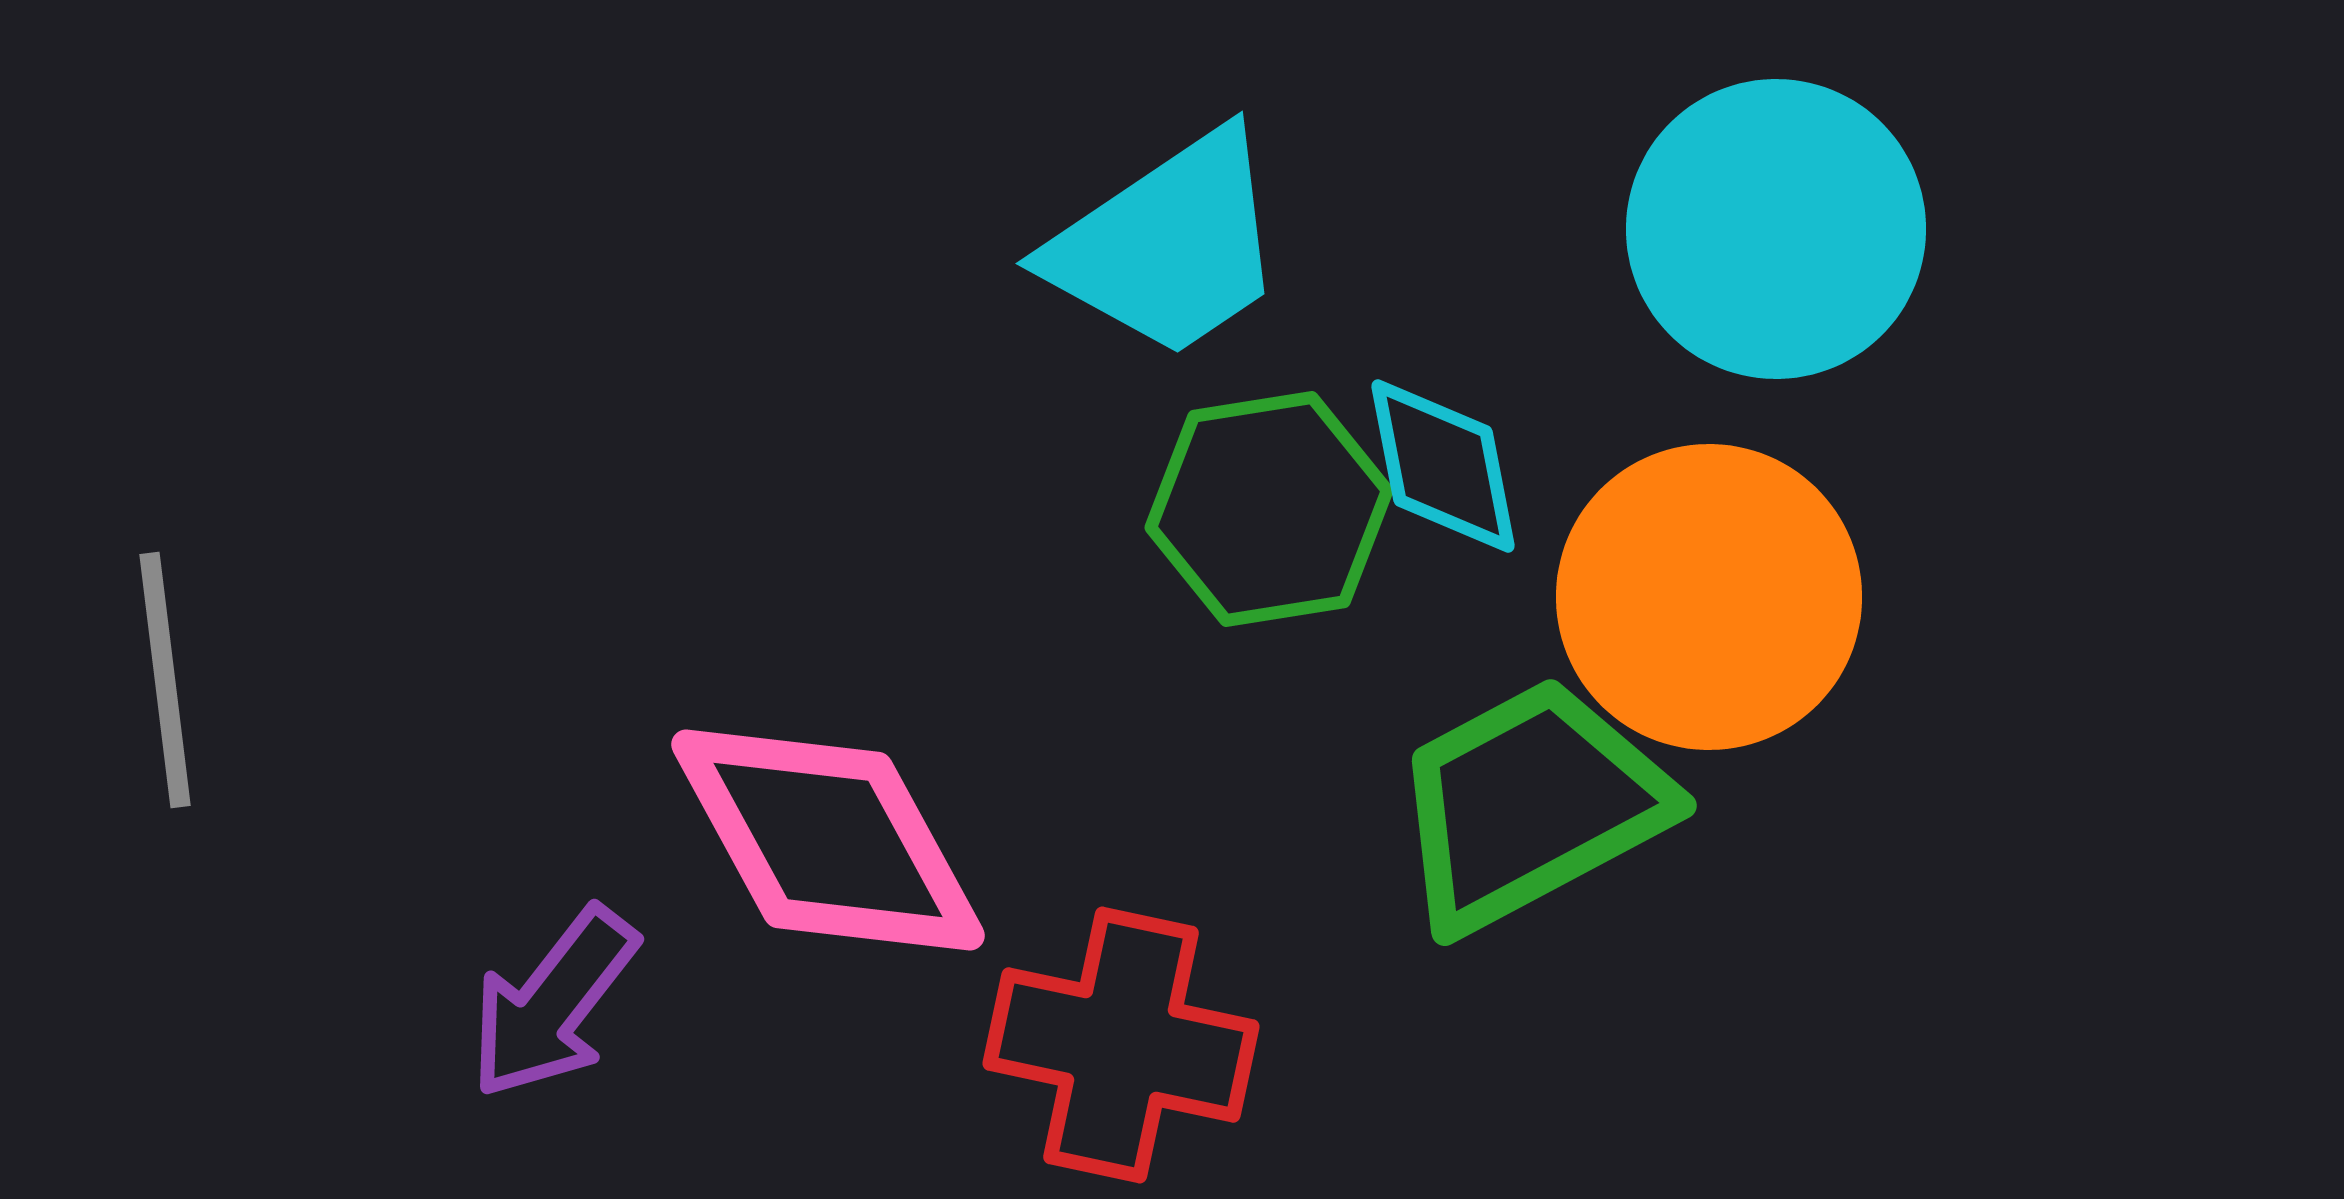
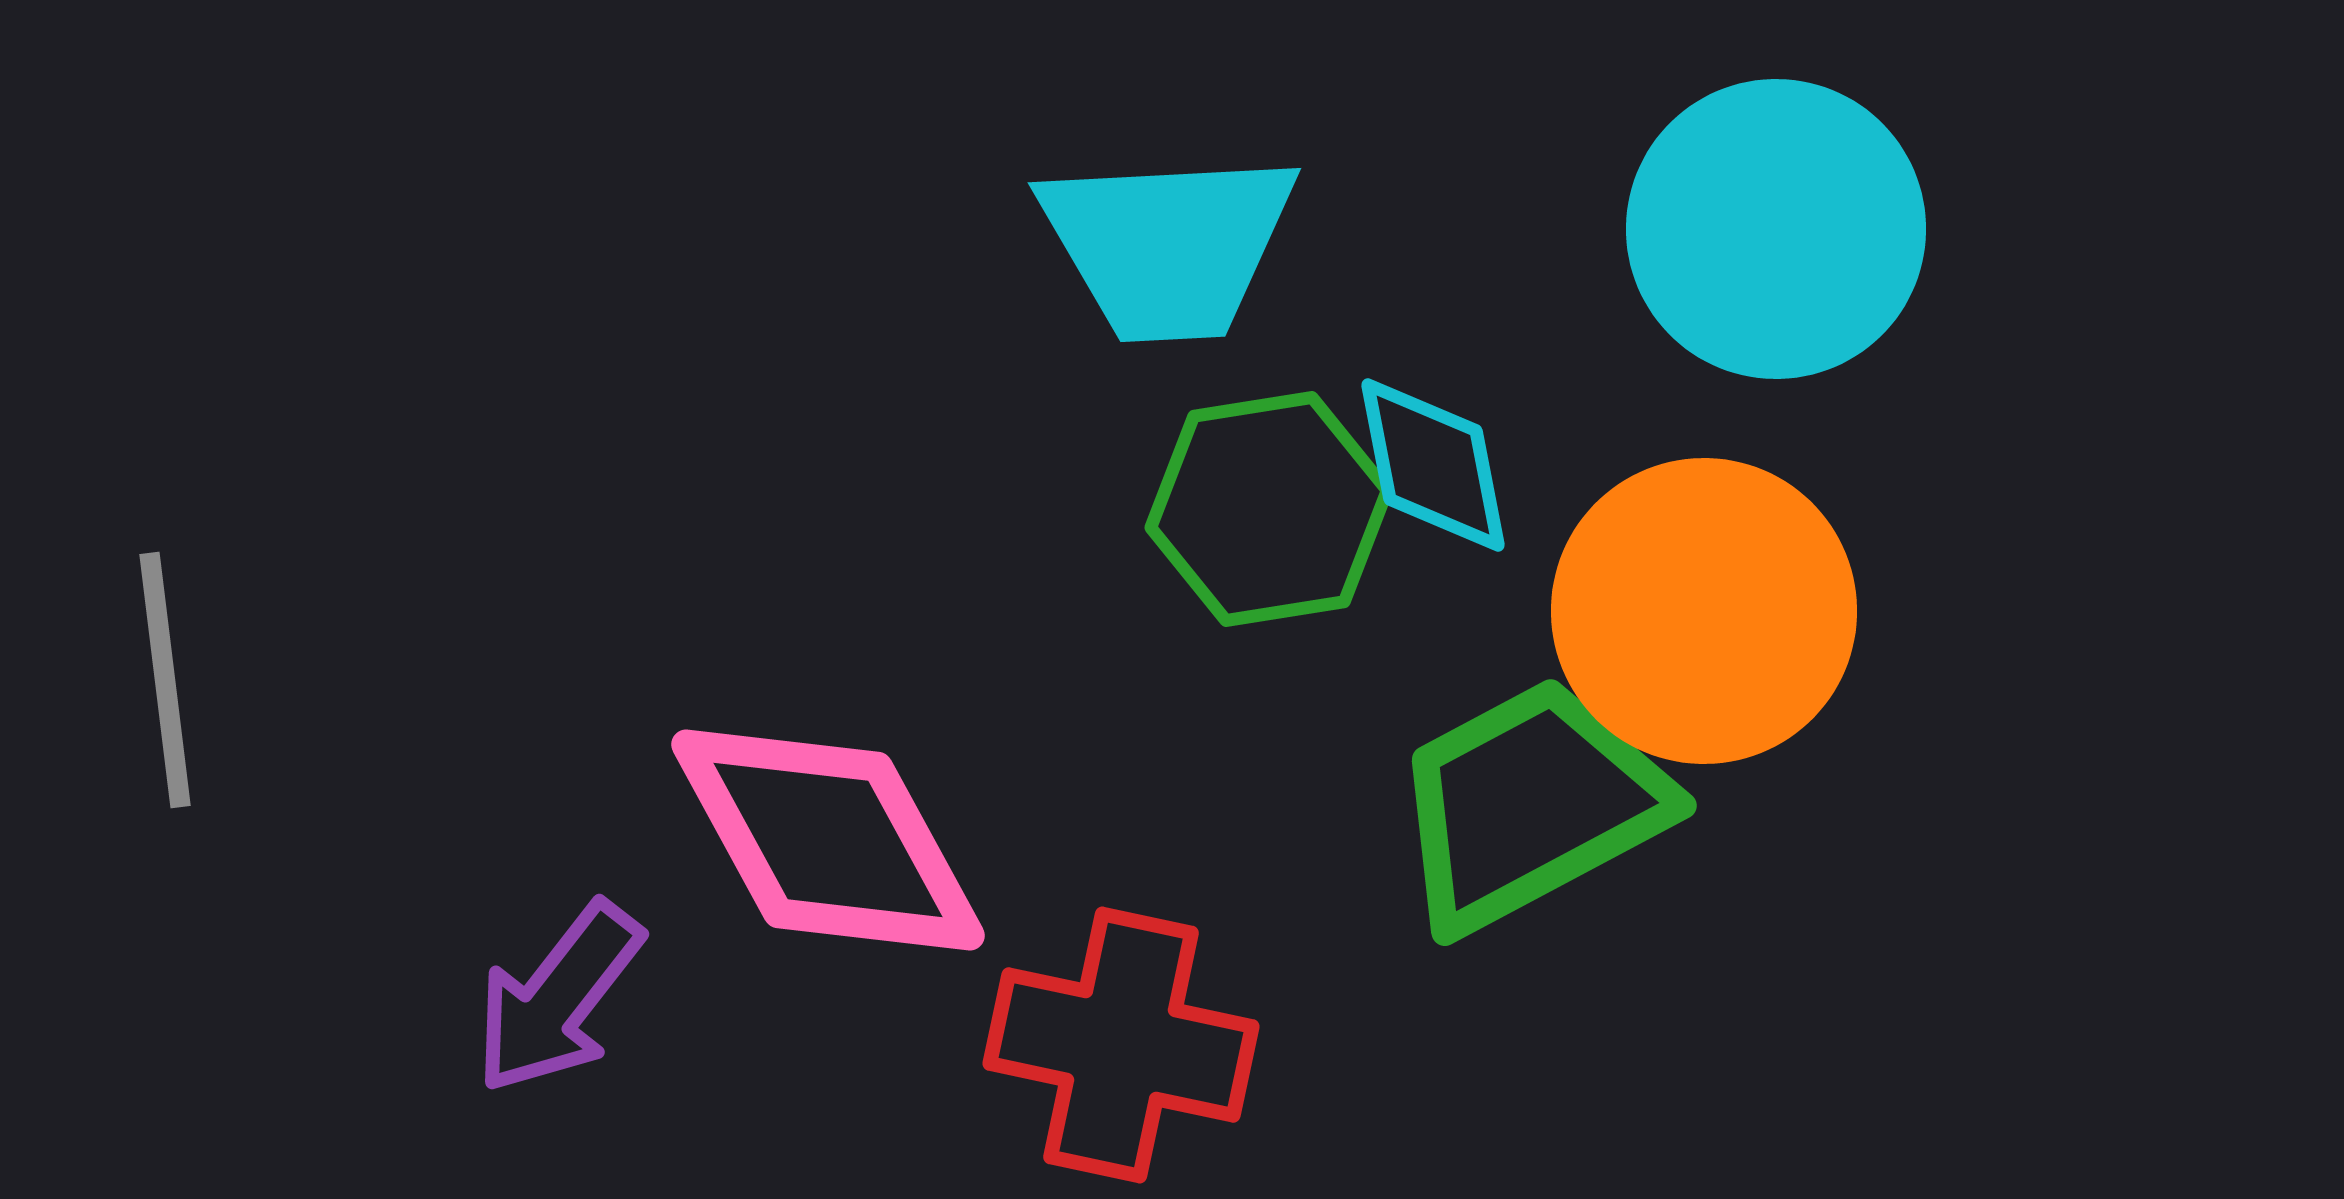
cyan trapezoid: rotated 31 degrees clockwise
cyan diamond: moved 10 px left, 1 px up
orange circle: moved 5 px left, 14 px down
purple arrow: moved 5 px right, 5 px up
